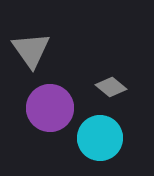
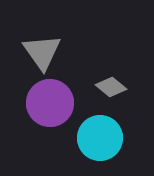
gray triangle: moved 11 px right, 2 px down
purple circle: moved 5 px up
